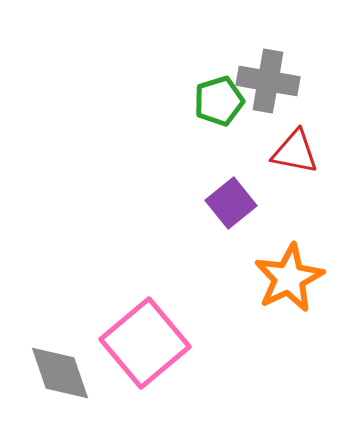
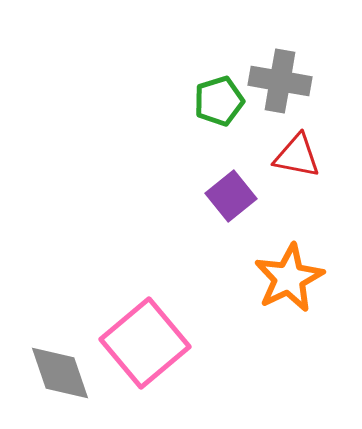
gray cross: moved 12 px right
red triangle: moved 2 px right, 4 px down
purple square: moved 7 px up
